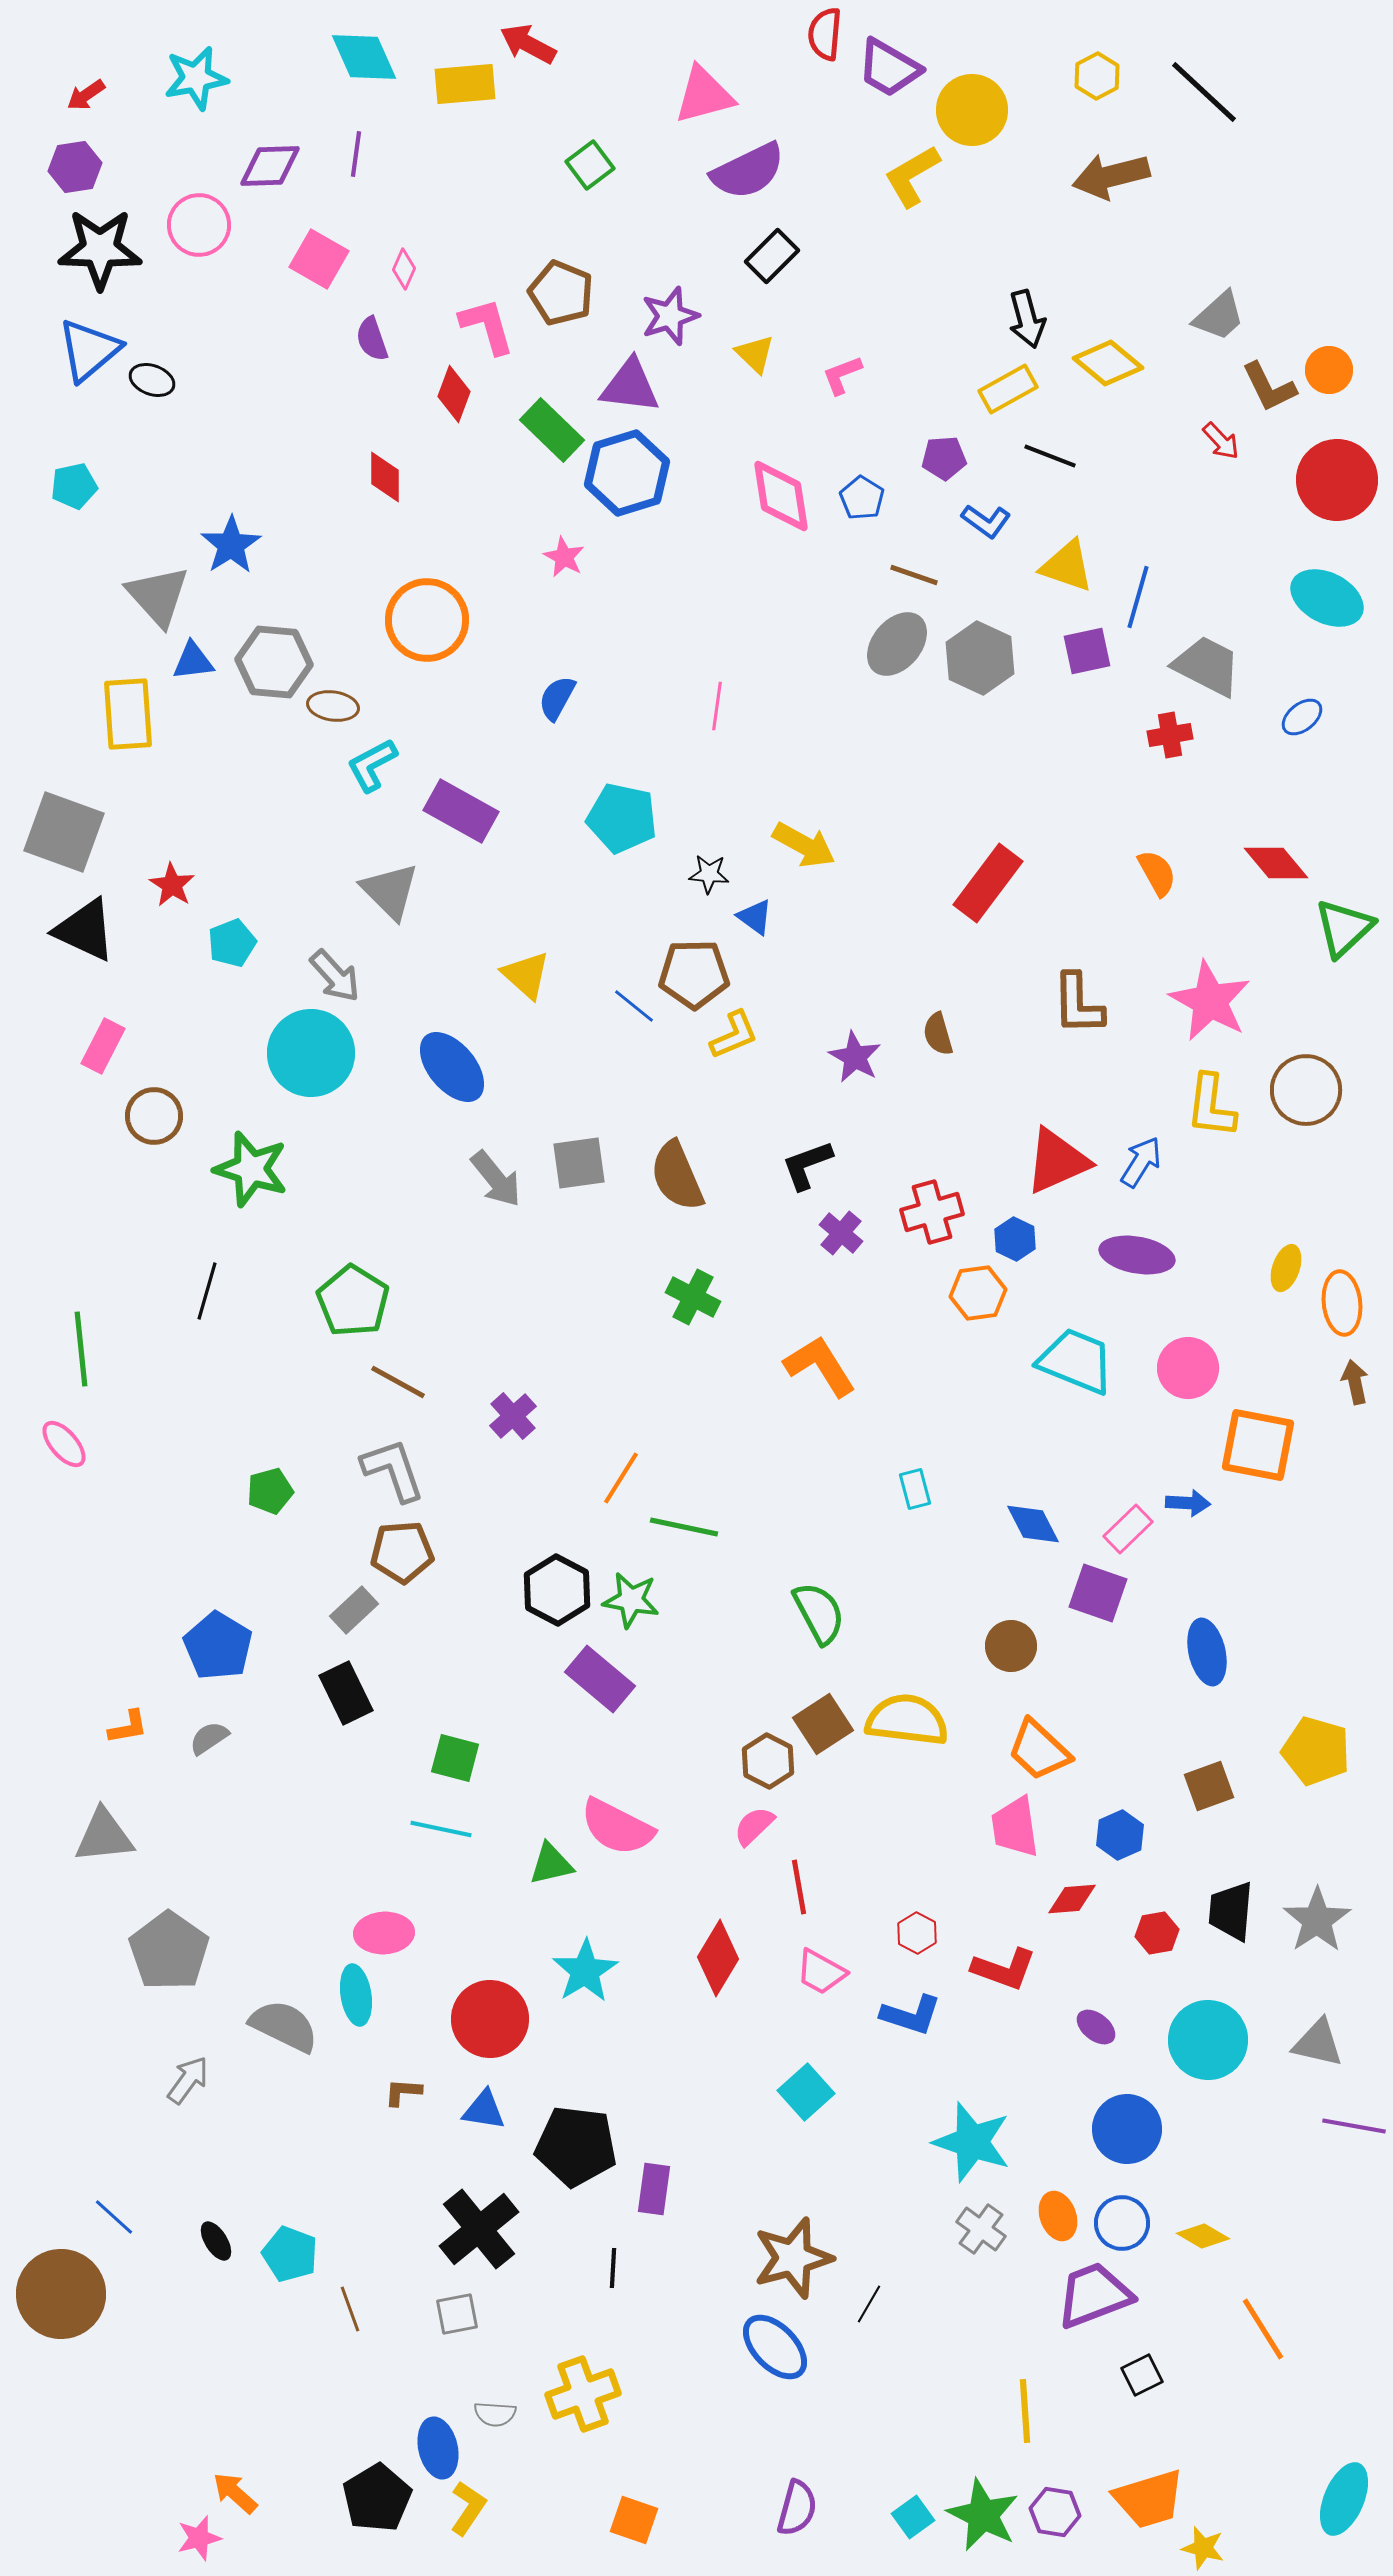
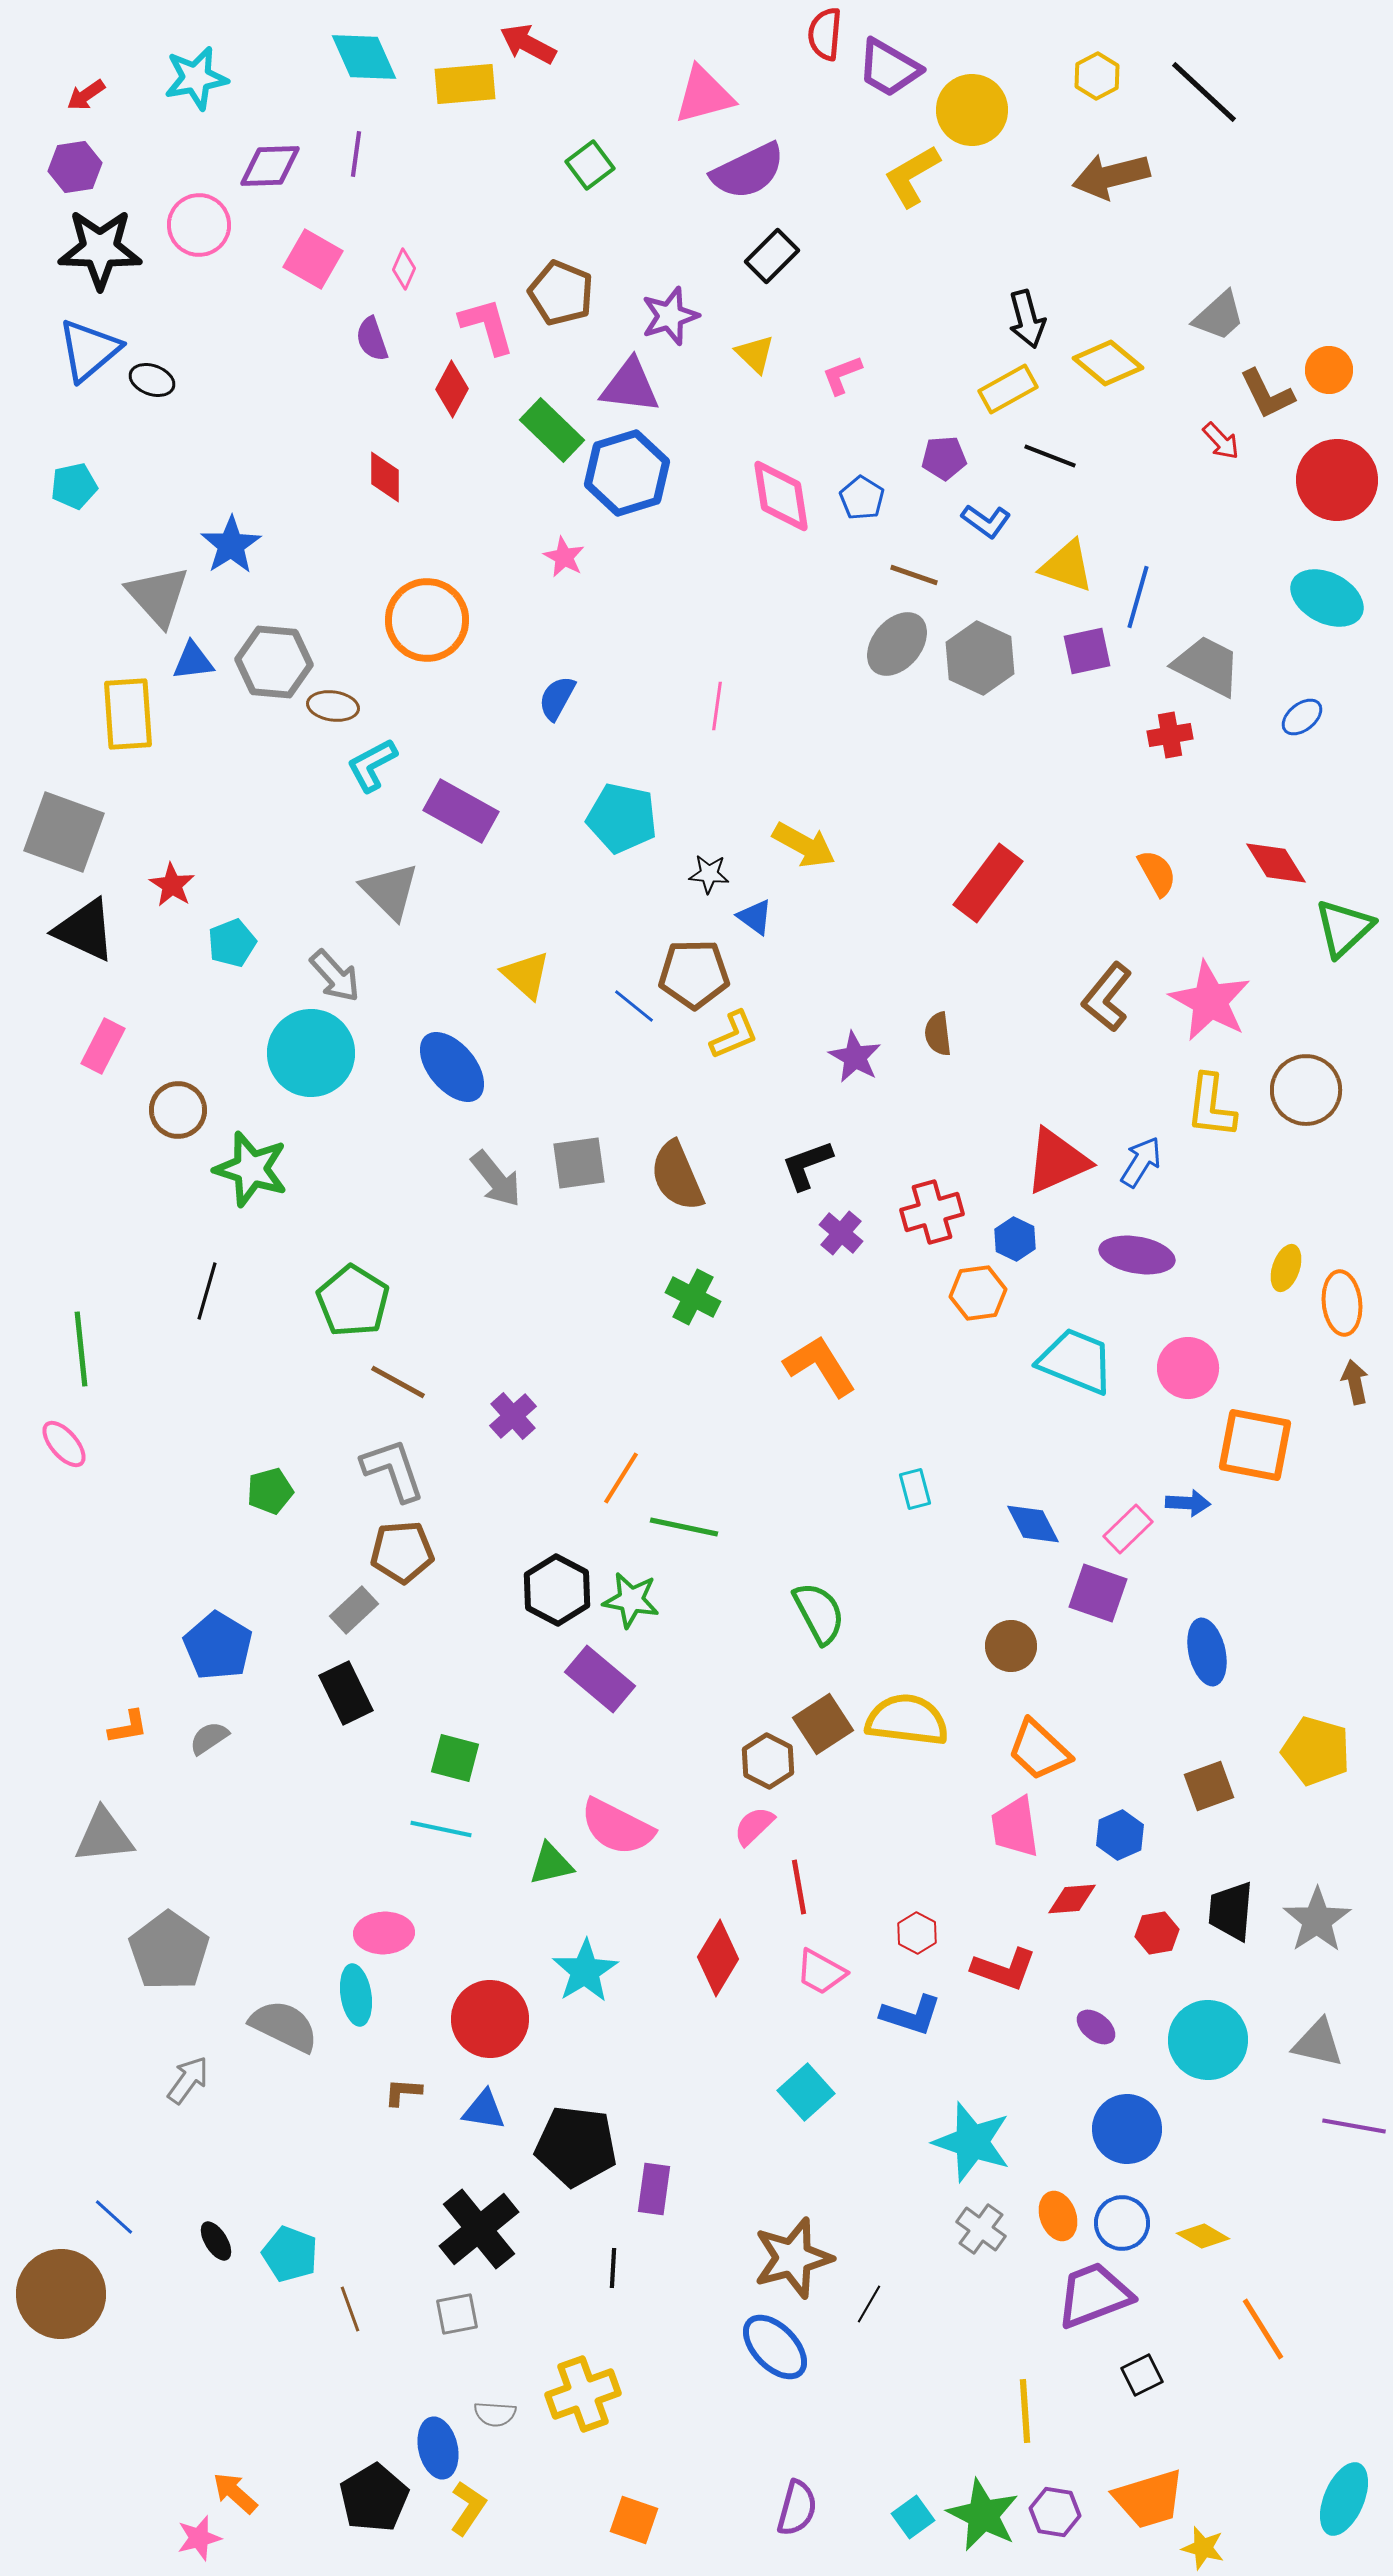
pink square at (319, 259): moved 6 px left
brown L-shape at (1269, 387): moved 2 px left, 7 px down
red diamond at (454, 394): moved 2 px left, 5 px up; rotated 8 degrees clockwise
red diamond at (1276, 863): rotated 8 degrees clockwise
brown L-shape at (1078, 1004): moved 29 px right, 7 px up; rotated 40 degrees clockwise
brown semicircle at (938, 1034): rotated 9 degrees clockwise
brown circle at (154, 1116): moved 24 px right, 6 px up
orange square at (1258, 1445): moved 3 px left
black pentagon at (377, 2498): moved 3 px left
